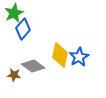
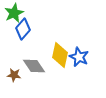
blue star: rotated 18 degrees counterclockwise
gray diamond: moved 1 px right; rotated 20 degrees clockwise
